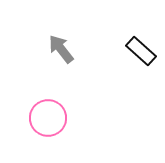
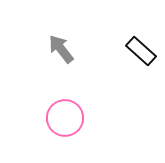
pink circle: moved 17 px right
